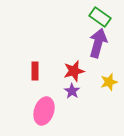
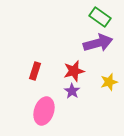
purple arrow: rotated 60 degrees clockwise
red rectangle: rotated 18 degrees clockwise
